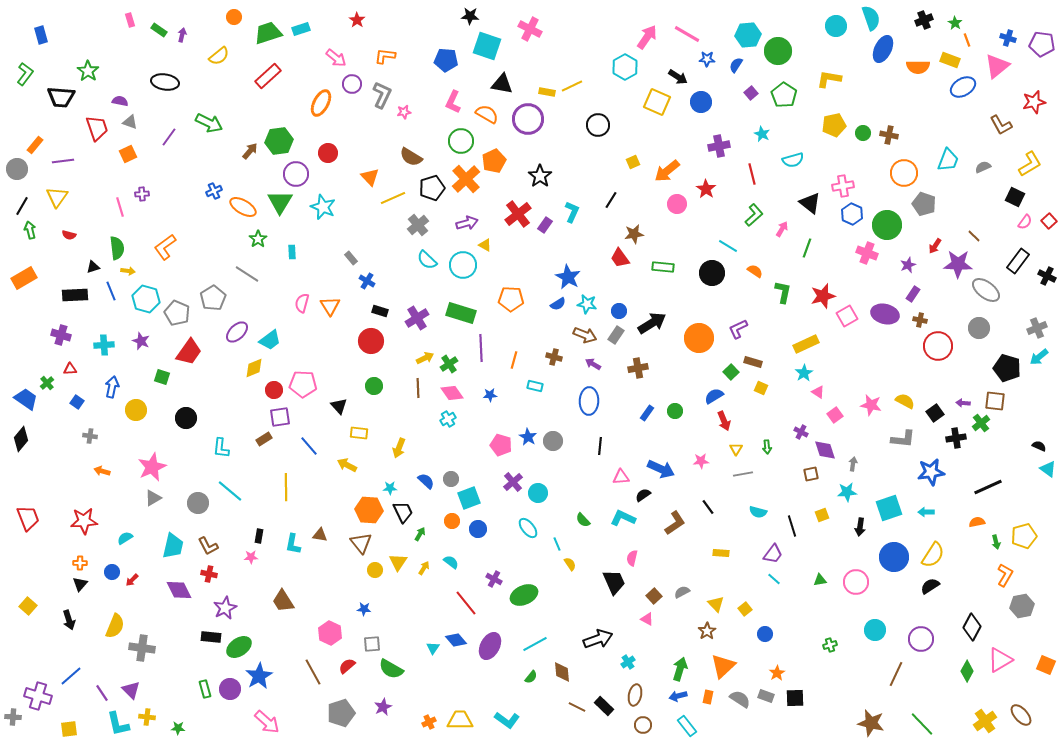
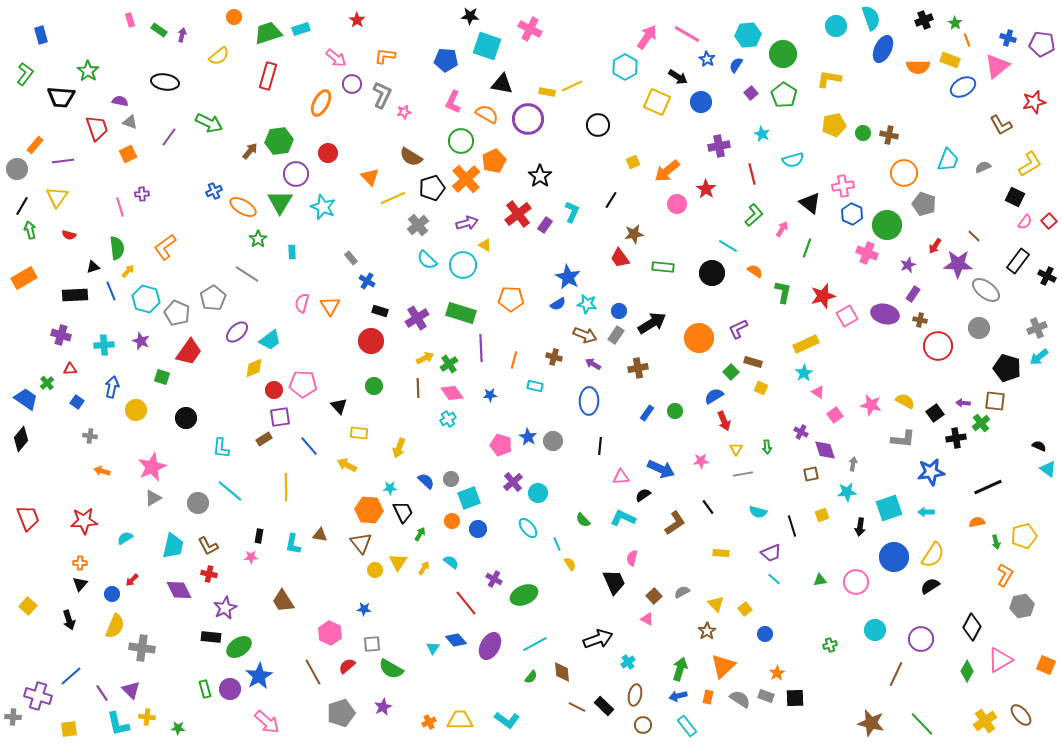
green circle at (778, 51): moved 5 px right, 3 px down
blue star at (707, 59): rotated 28 degrees clockwise
red rectangle at (268, 76): rotated 32 degrees counterclockwise
yellow arrow at (128, 271): rotated 56 degrees counterclockwise
purple trapezoid at (773, 554): moved 2 px left, 1 px up; rotated 30 degrees clockwise
blue circle at (112, 572): moved 22 px down
